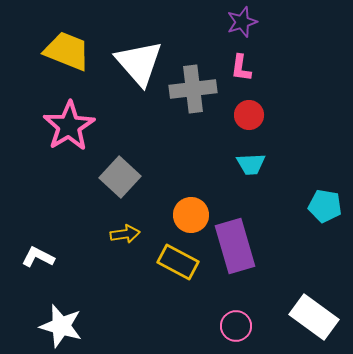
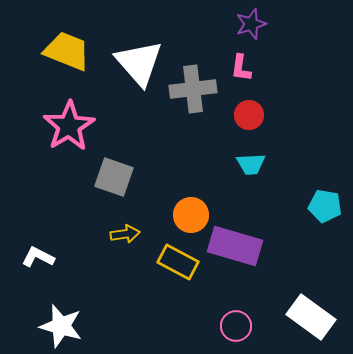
purple star: moved 9 px right, 2 px down
gray square: moved 6 px left; rotated 24 degrees counterclockwise
purple rectangle: rotated 58 degrees counterclockwise
white rectangle: moved 3 px left
